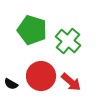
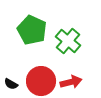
green pentagon: rotated 8 degrees clockwise
red circle: moved 5 px down
red arrow: rotated 55 degrees counterclockwise
